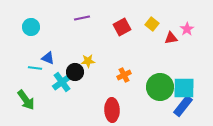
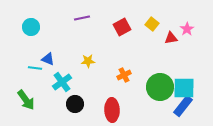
blue triangle: moved 1 px down
black circle: moved 32 px down
